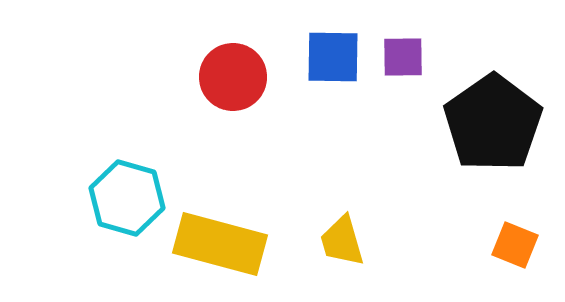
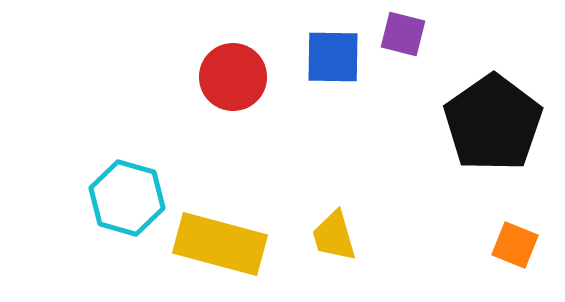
purple square: moved 23 px up; rotated 15 degrees clockwise
yellow trapezoid: moved 8 px left, 5 px up
